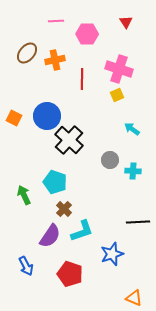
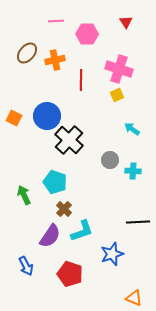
red line: moved 1 px left, 1 px down
